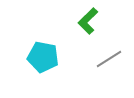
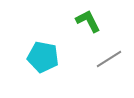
green L-shape: rotated 108 degrees clockwise
